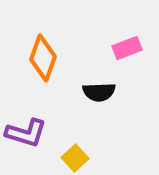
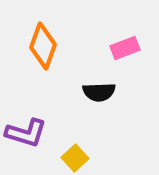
pink rectangle: moved 2 px left
orange diamond: moved 12 px up
